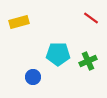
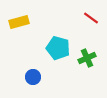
cyan pentagon: moved 6 px up; rotated 15 degrees clockwise
green cross: moved 1 px left, 3 px up
